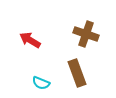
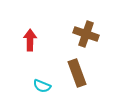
red arrow: rotated 60 degrees clockwise
cyan semicircle: moved 1 px right, 3 px down
